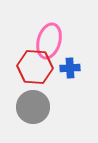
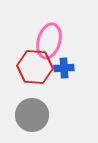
blue cross: moved 6 px left
gray circle: moved 1 px left, 8 px down
